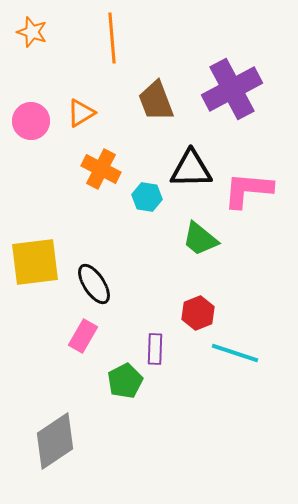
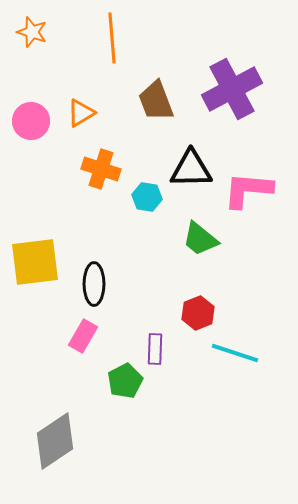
orange cross: rotated 9 degrees counterclockwise
black ellipse: rotated 33 degrees clockwise
